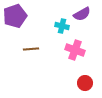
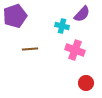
purple semicircle: rotated 18 degrees counterclockwise
brown line: moved 1 px left
red circle: moved 1 px right
